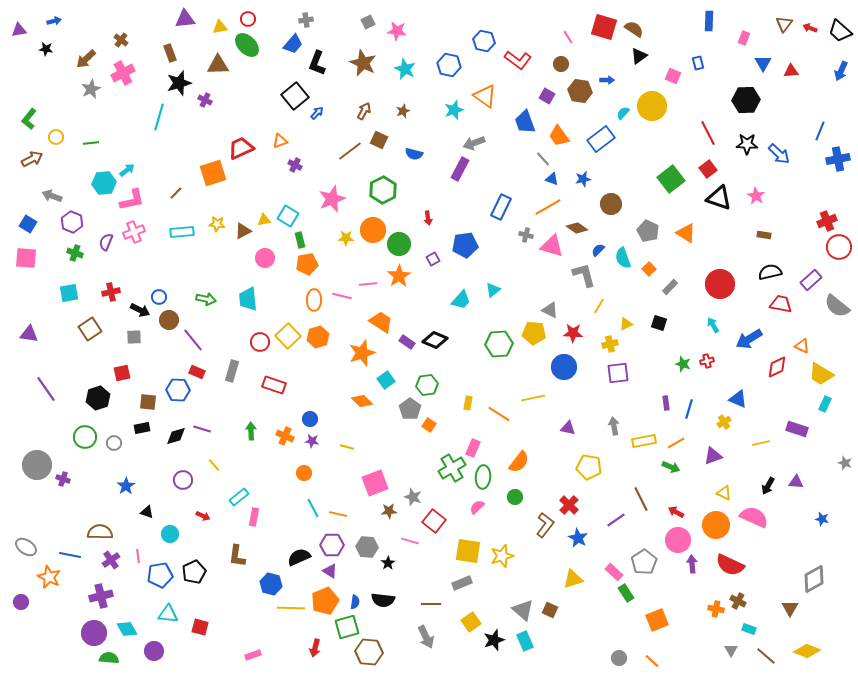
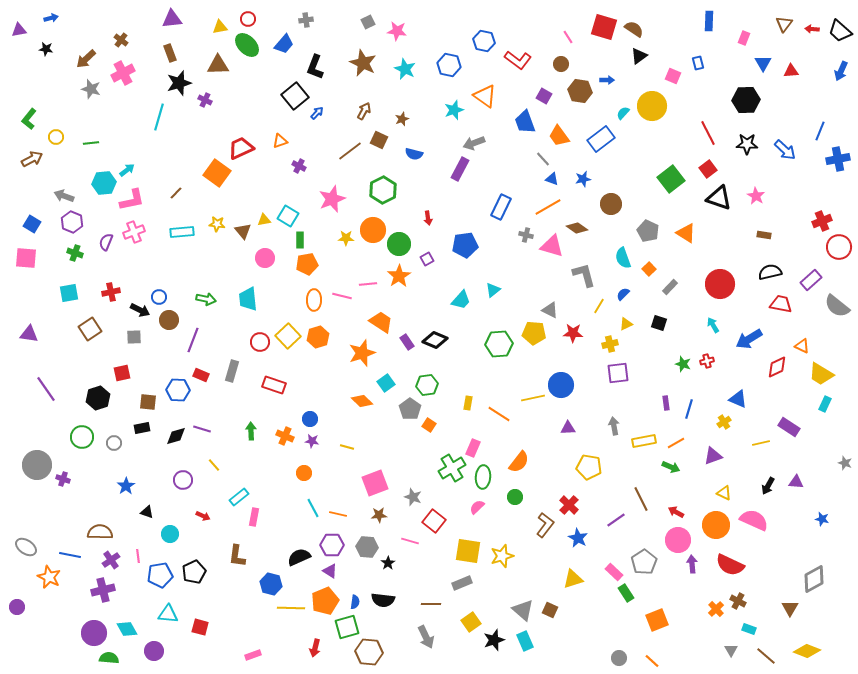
purple triangle at (185, 19): moved 13 px left
blue arrow at (54, 21): moved 3 px left, 3 px up
red arrow at (810, 28): moved 2 px right, 1 px down; rotated 16 degrees counterclockwise
blue trapezoid at (293, 44): moved 9 px left
black L-shape at (317, 63): moved 2 px left, 4 px down
gray star at (91, 89): rotated 30 degrees counterclockwise
purple square at (547, 96): moved 3 px left
brown star at (403, 111): moved 1 px left, 8 px down
blue arrow at (779, 154): moved 6 px right, 4 px up
purple cross at (295, 165): moved 4 px right, 1 px down
orange square at (213, 173): moved 4 px right; rotated 36 degrees counterclockwise
gray arrow at (52, 196): moved 12 px right
red cross at (827, 221): moved 5 px left
blue square at (28, 224): moved 4 px right
brown triangle at (243, 231): rotated 42 degrees counterclockwise
green rectangle at (300, 240): rotated 14 degrees clockwise
blue semicircle at (598, 250): moved 25 px right, 44 px down
purple square at (433, 259): moved 6 px left
purple line at (193, 340): rotated 60 degrees clockwise
purple rectangle at (407, 342): rotated 21 degrees clockwise
blue circle at (564, 367): moved 3 px left, 18 px down
red rectangle at (197, 372): moved 4 px right, 3 px down
cyan square at (386, 380): moved 3 px down
purple triangle at (568, 428): rotated 14 degrees counterclockwise
purple rectangle at (797, 429): moved 8 px left, 2 px up; rotated 15 degrees clockwise
green circle at (85, 437): moved 3 px left
brown star at (389, 511): moved 10 px left, 4 px down
pink semicircle at (754, 517): moved 3 px down
purple cross at (101, 596): moved 2 px right, 6 px up
purple circle at (21, 602): moved 4 px left, 5 px down
orange cross at (716, 609): rotated 35 degrees clockwise
